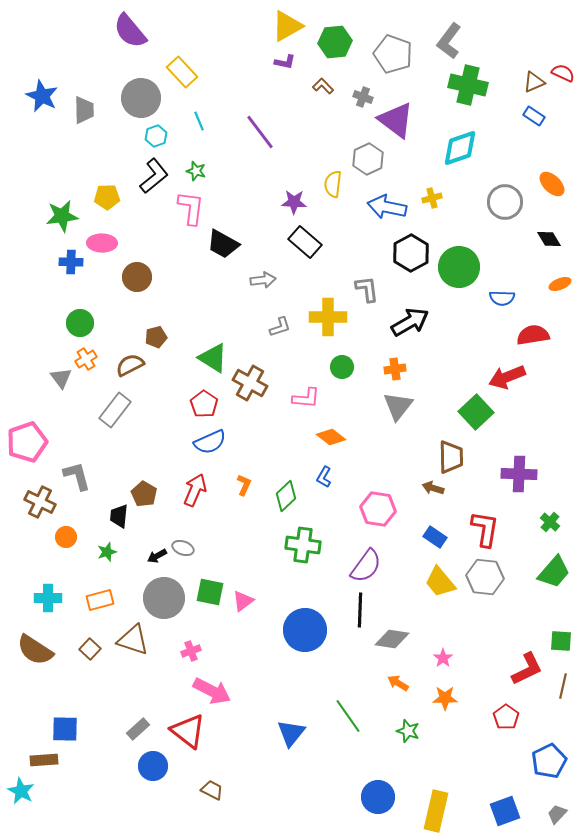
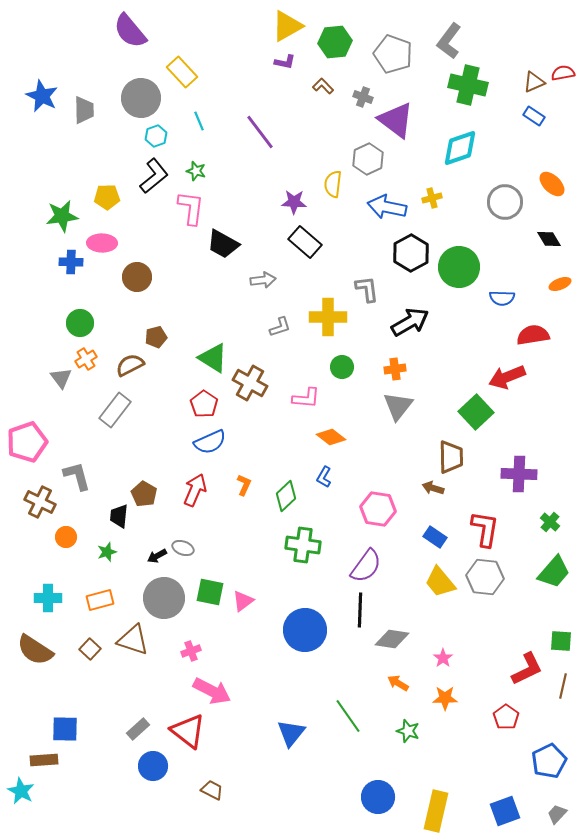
red semicircle at (563, 73): rotated 35 degrees counterclockwise
